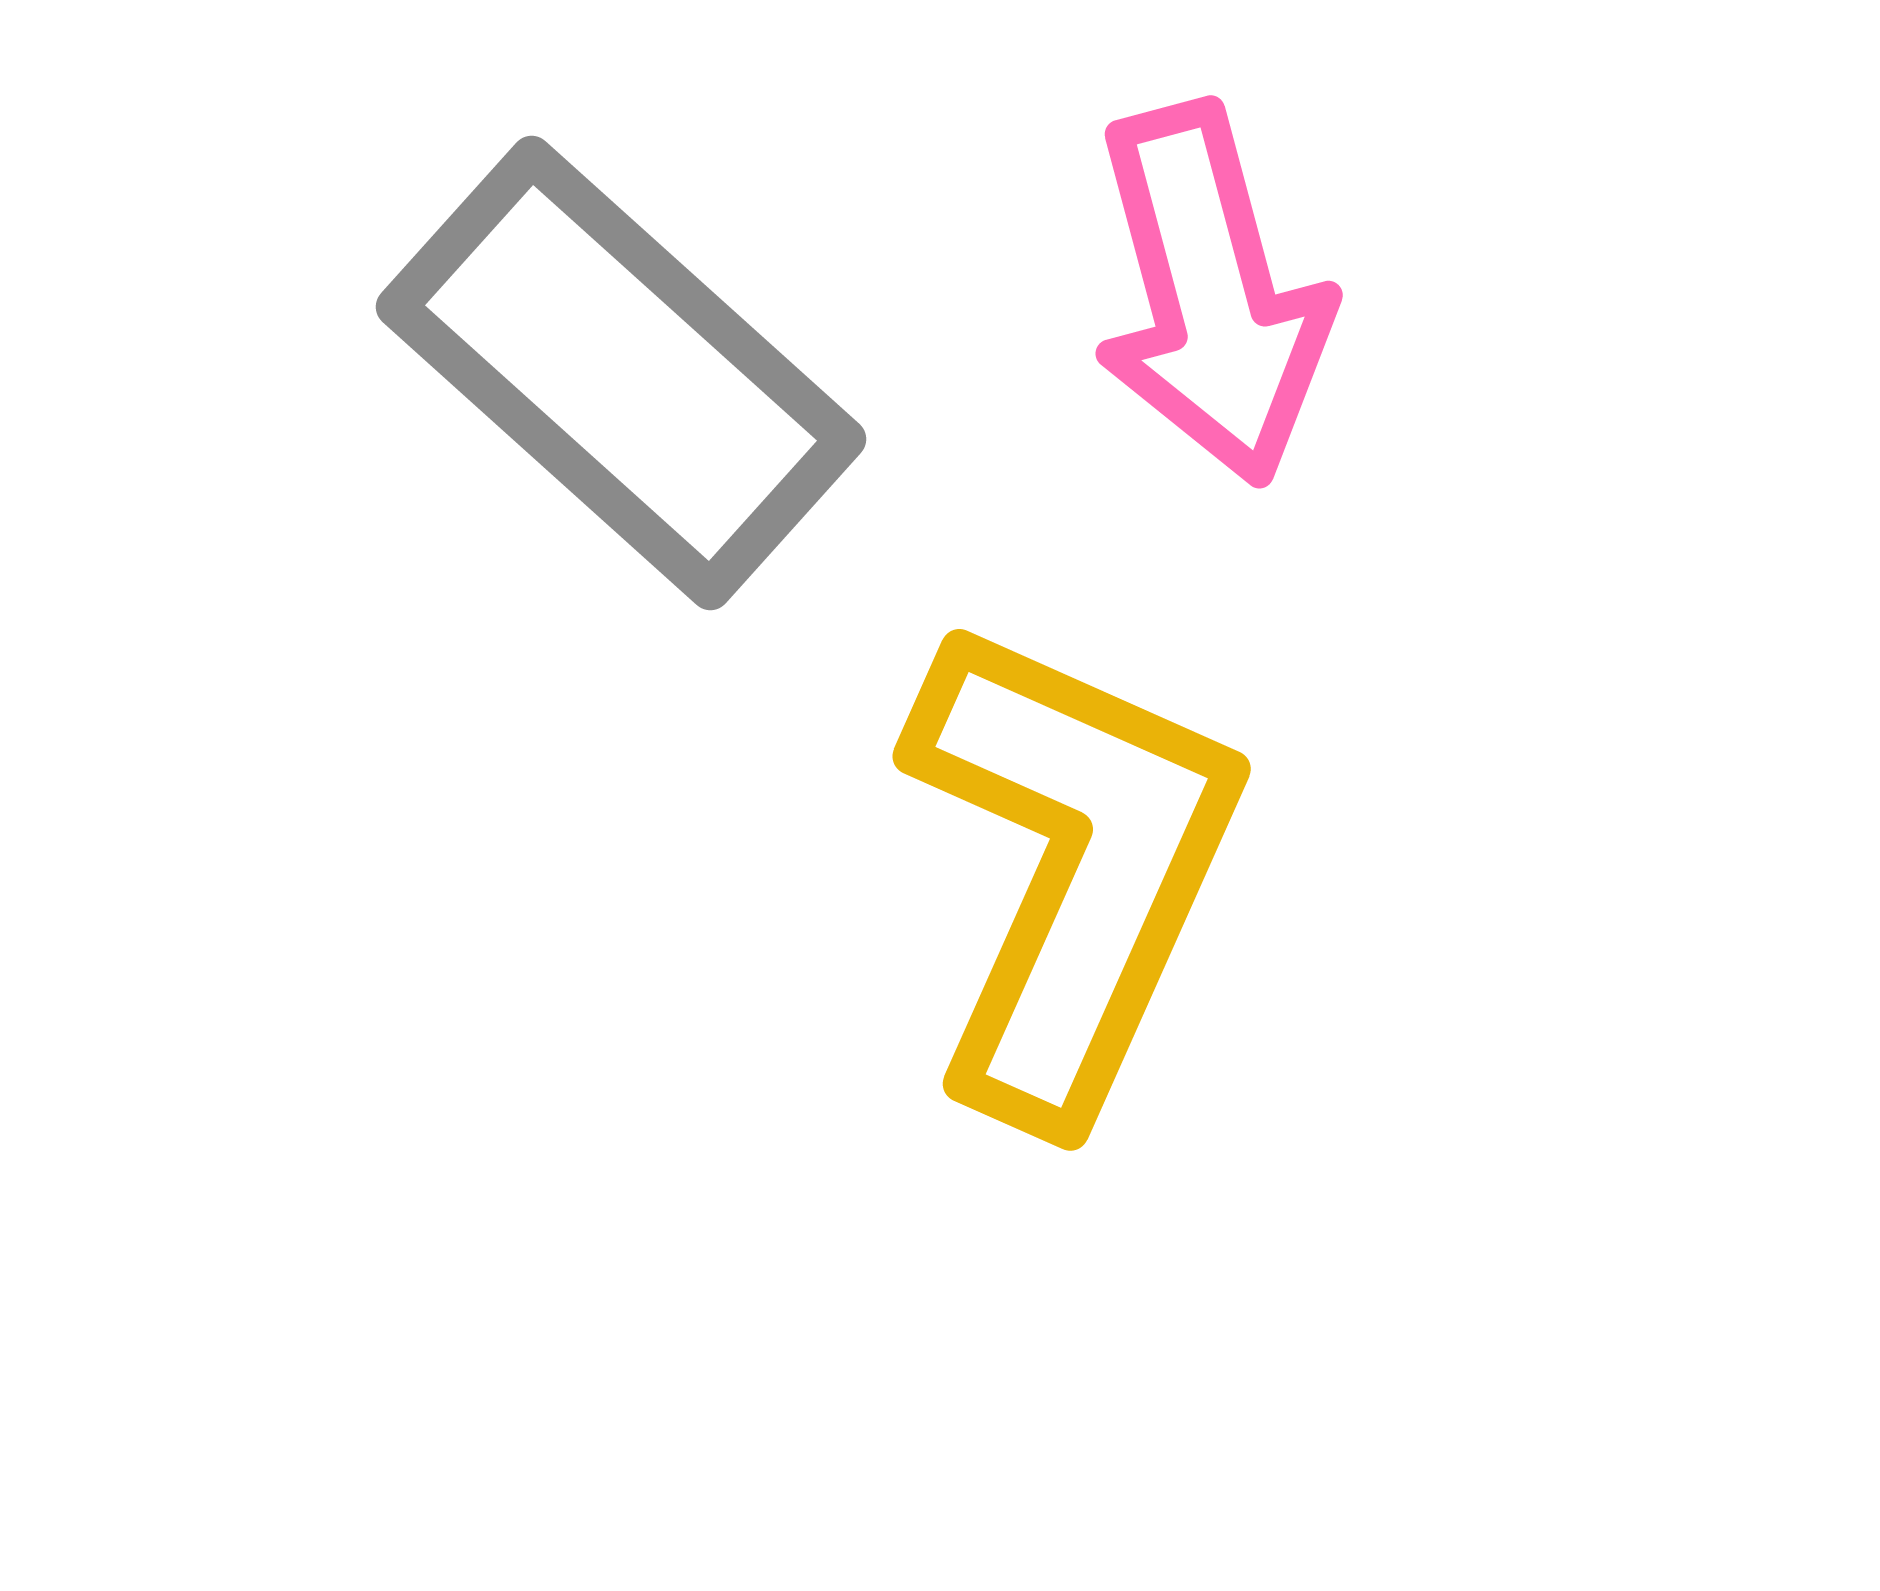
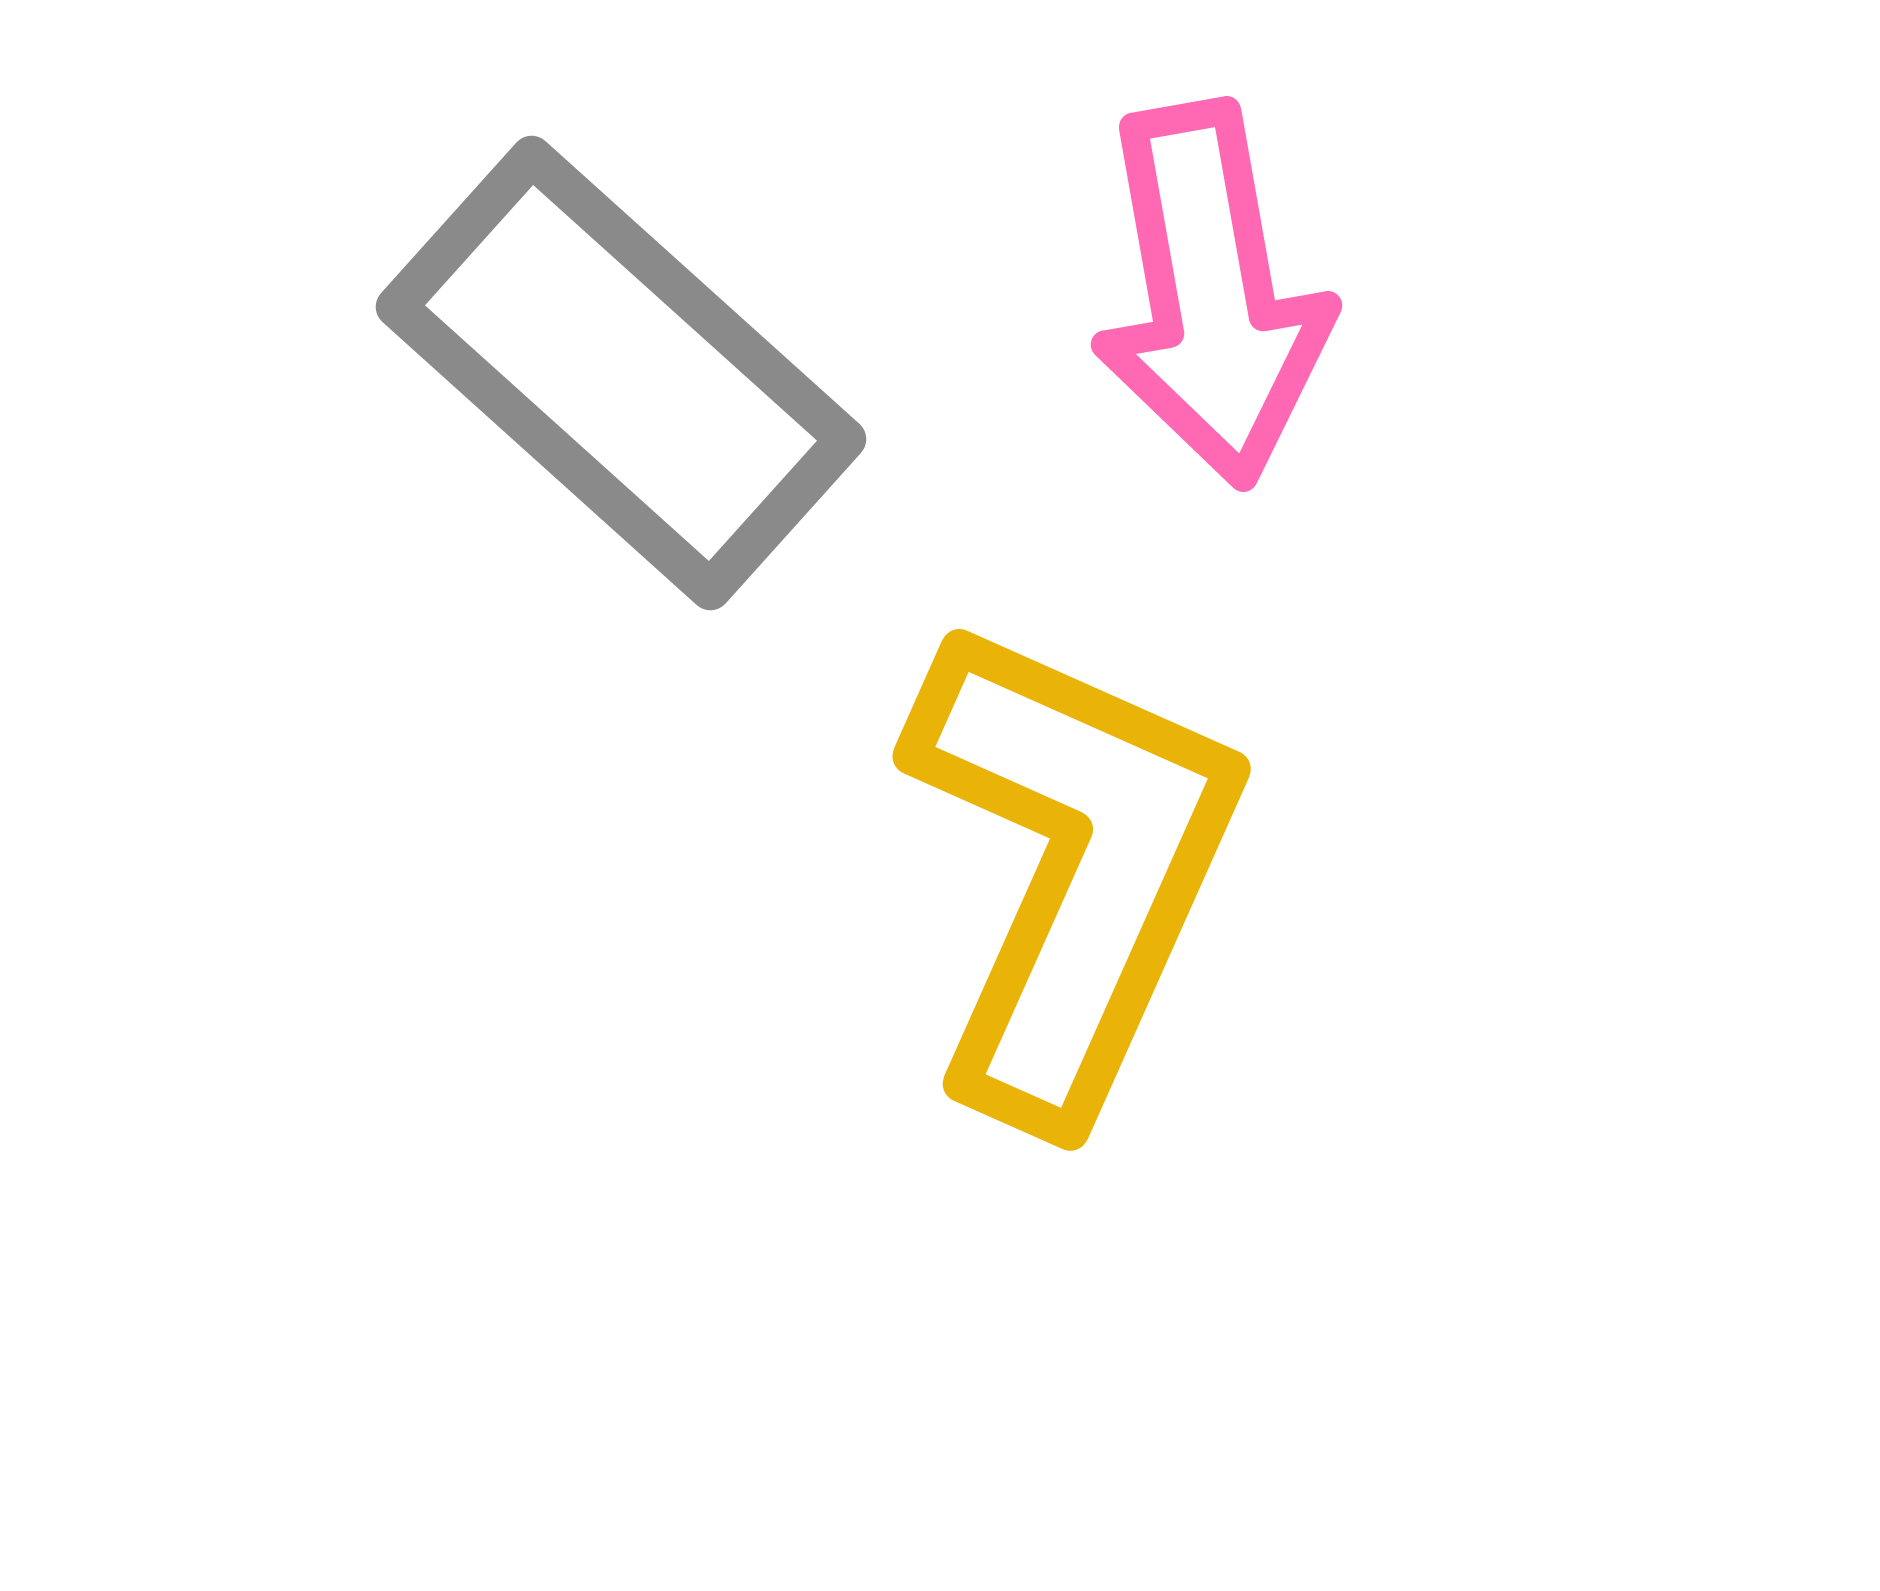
pink arrow: rotated 5 degrees clockwise
